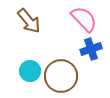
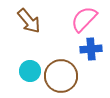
pink semicircle: rotated 92 degrees counterclockwise
blue cross: rotated 15 degrees clockwise
